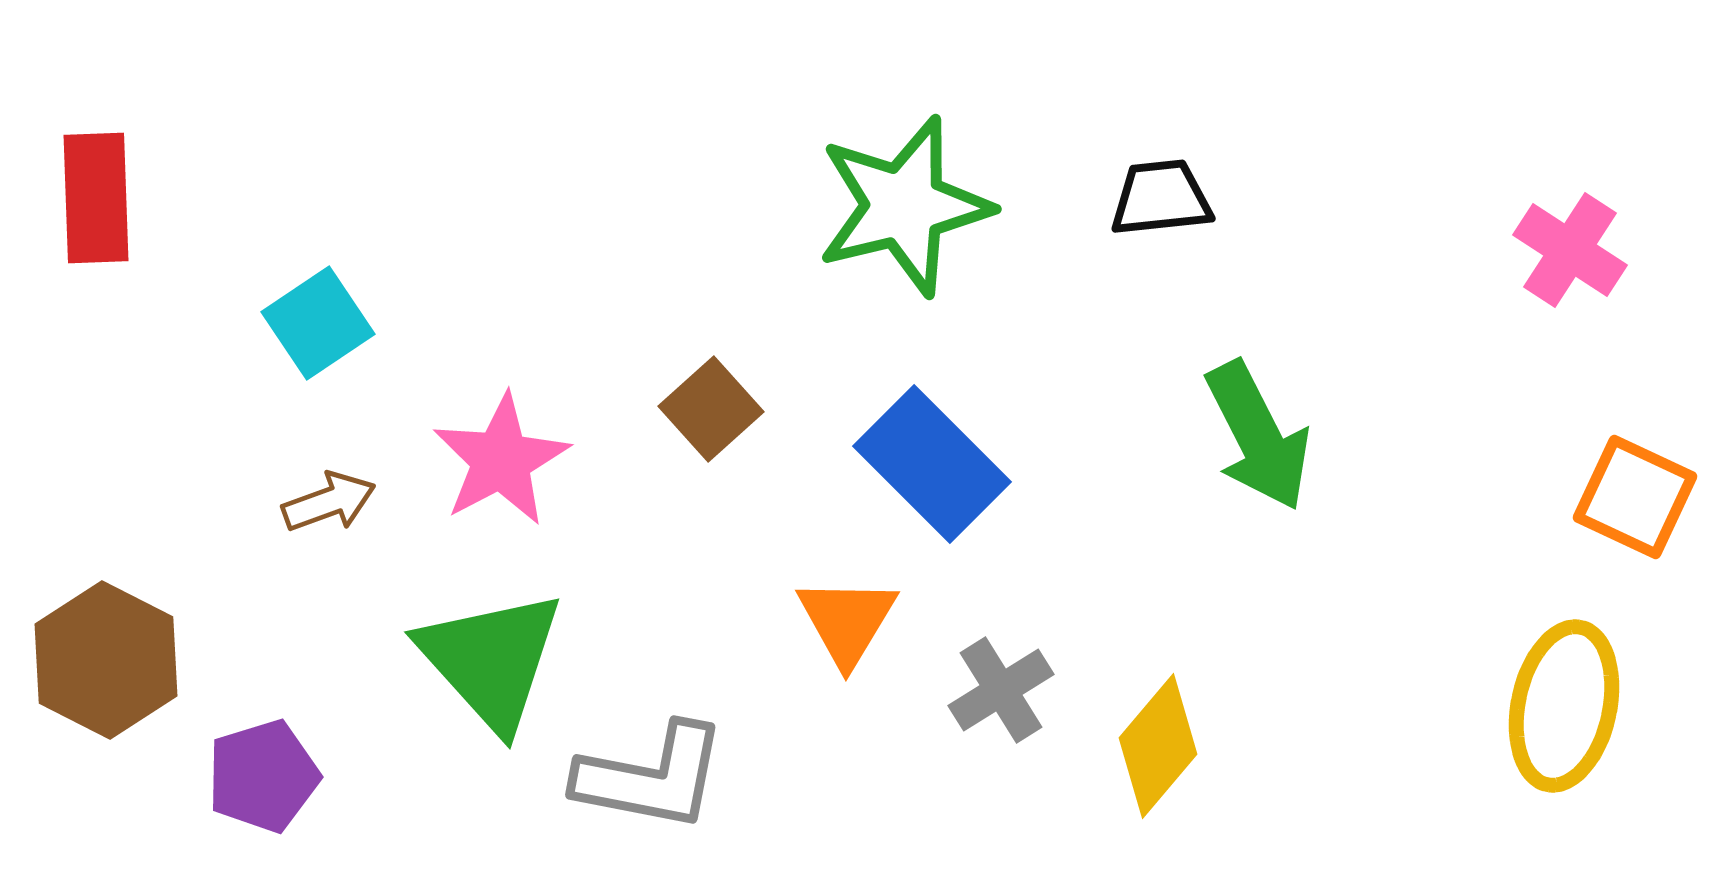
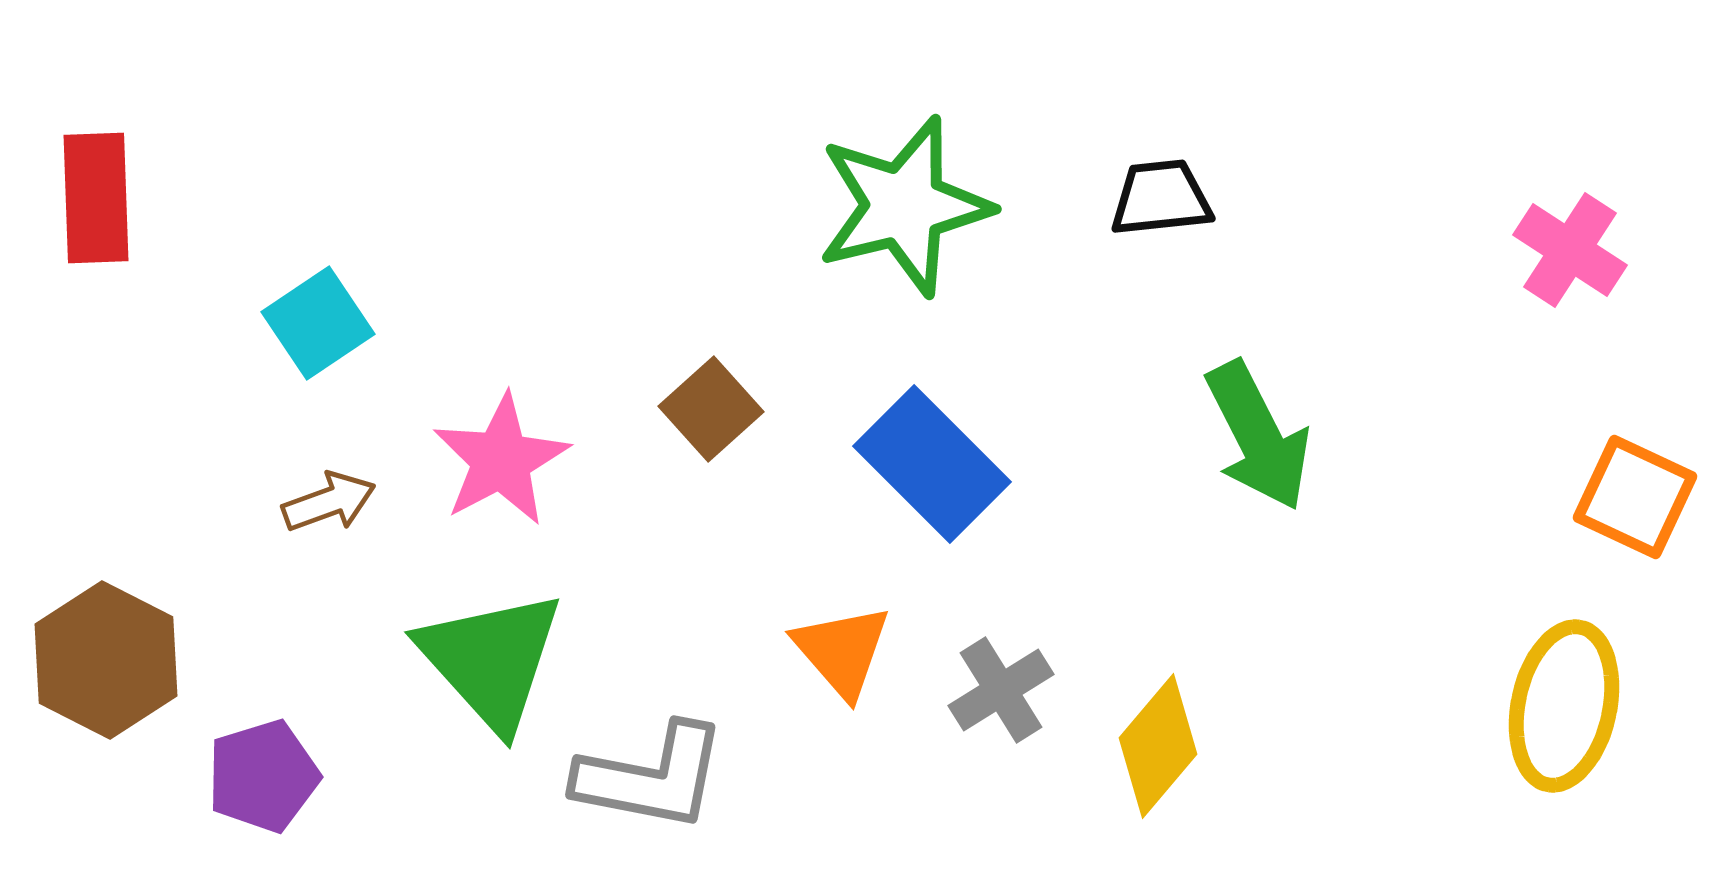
orange triangle: moved 5 px left, 30 px down; rotated 12 degrees counterclockwise
